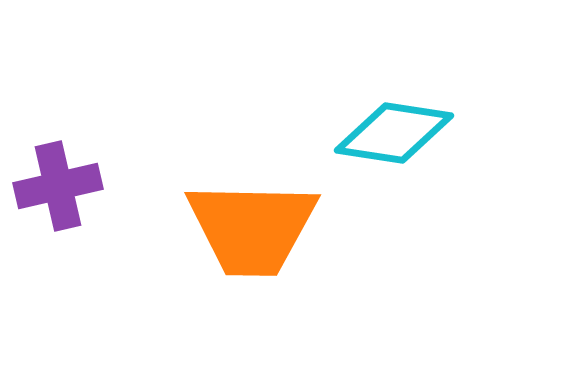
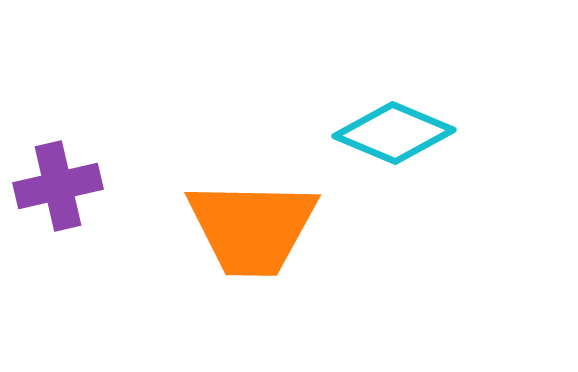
cyan diamond: rotated 14 degrees clockwise
